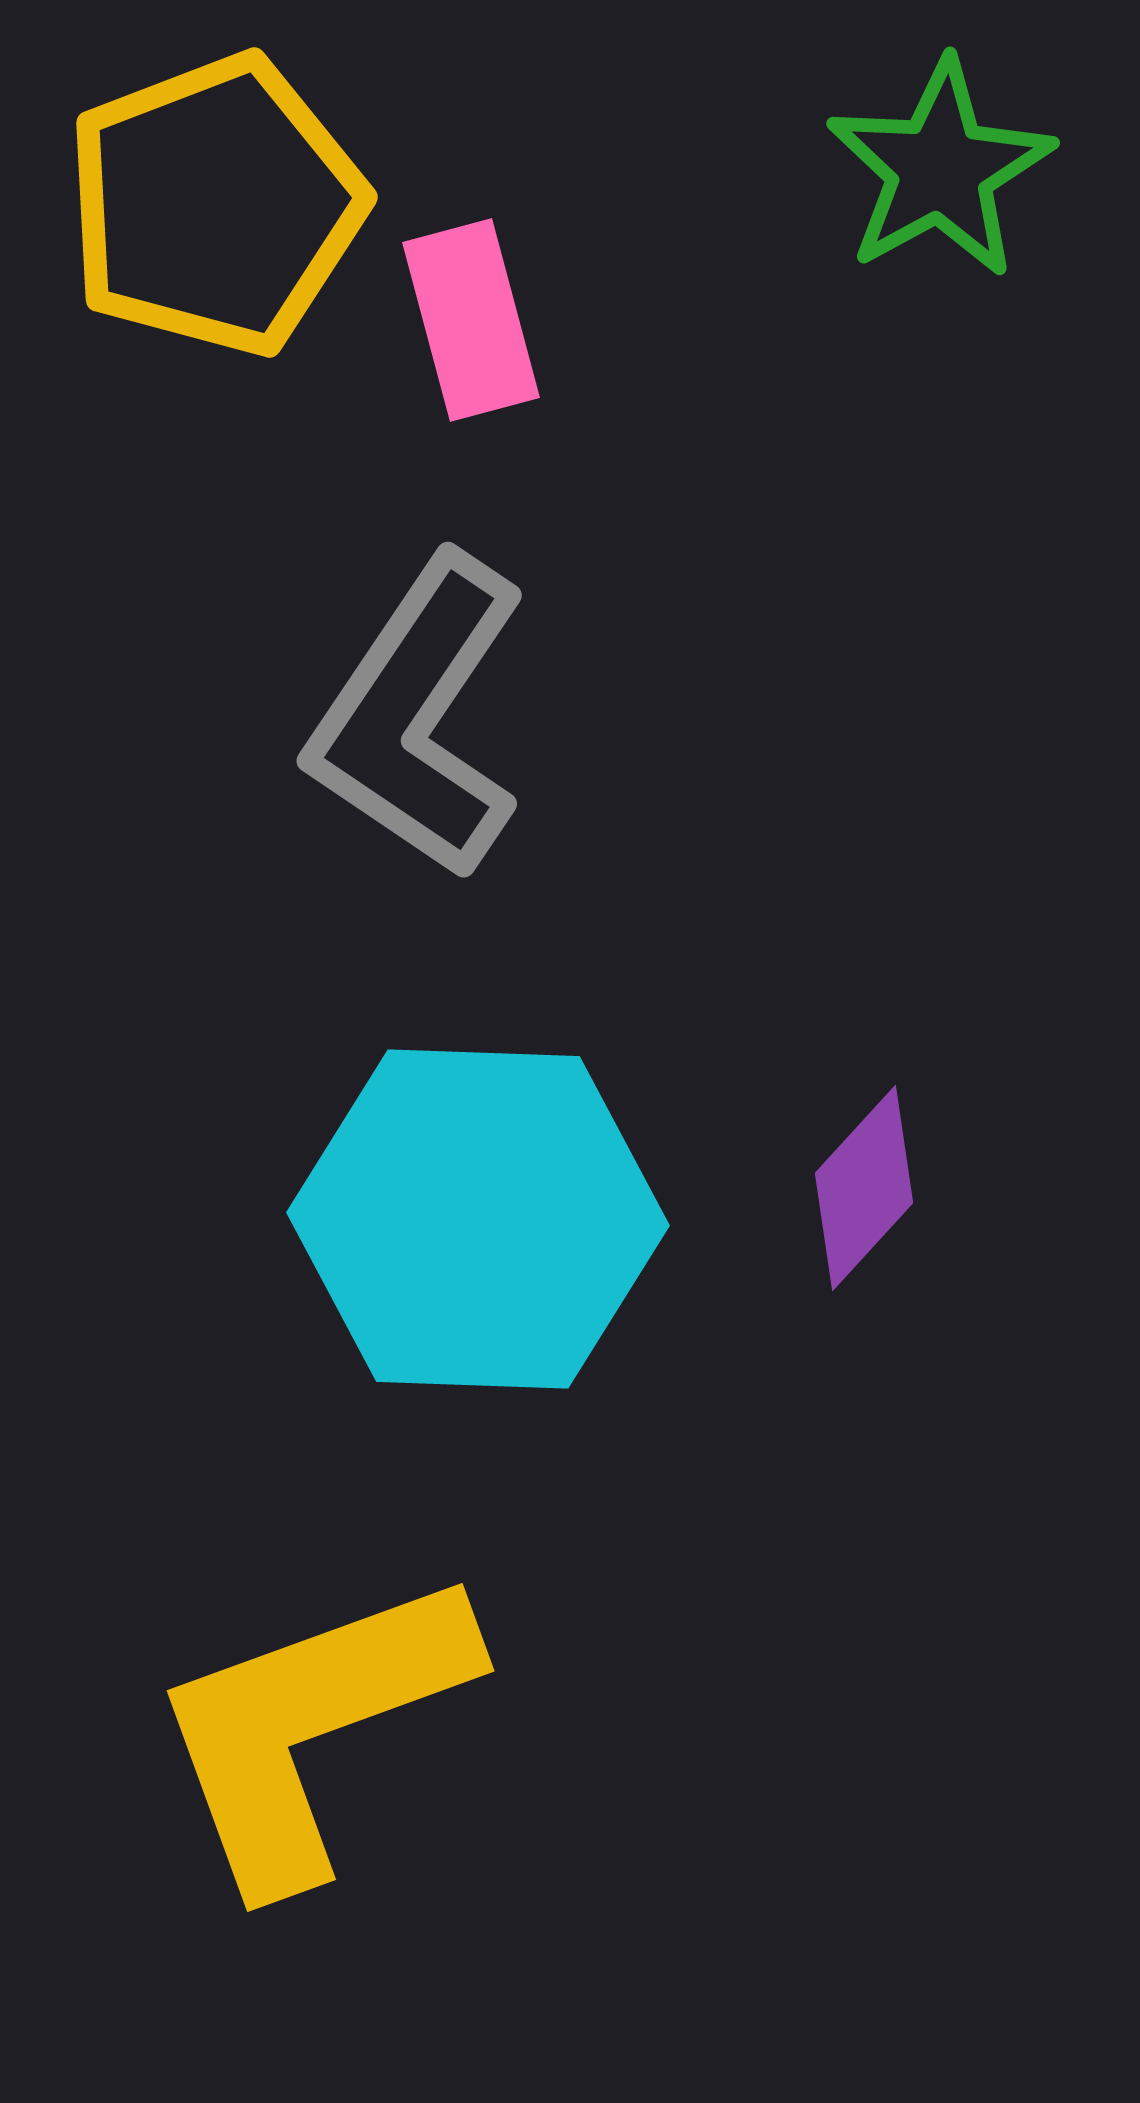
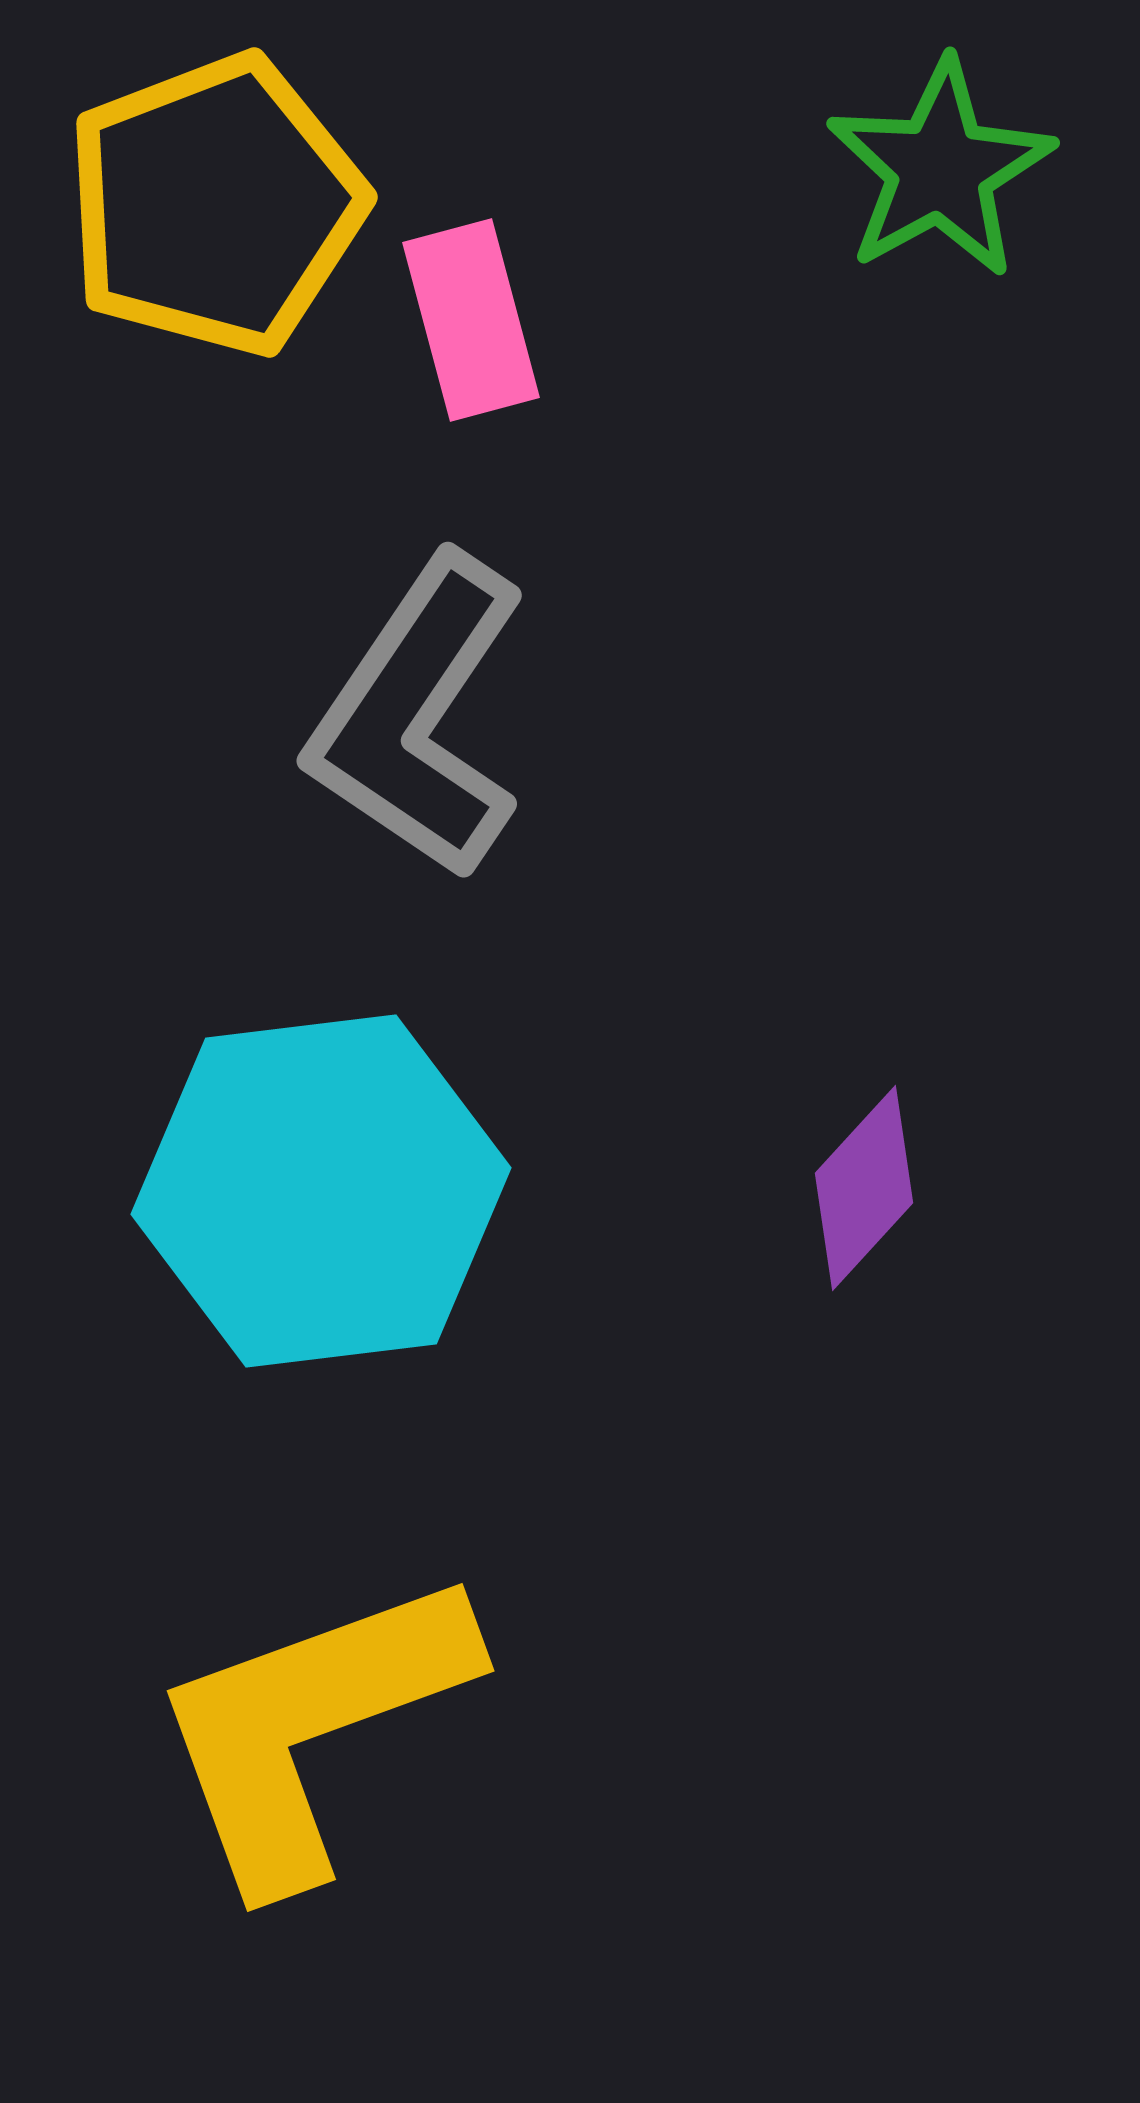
cyan hexagon: moved 157 px left, 28 px up; rotated 9 degrees counterclockwise
